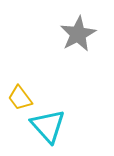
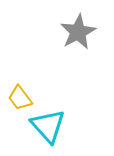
gray star: moved 2 px up
